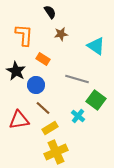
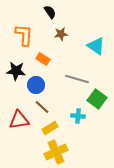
black star: rotated 24 degrees counterclockwise
green square: moved 1 px right, 1 px up
brown line: moved 1 px left, 1 px up
cyan cross: rotated 32 degrees counterclockwise
